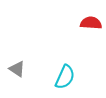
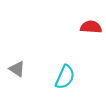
red semicircle: moved 4 px down
